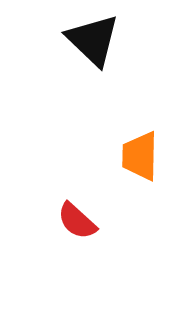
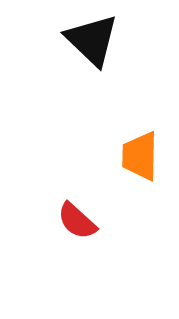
black triangle: moved 1 px left
